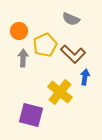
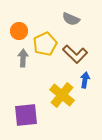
yellow pentagon: moved 1 px up
brown L-shape: moved 2 px right
blue arrow: moved 3 px down
yellow cross: moved 2 px right, 3 px down
purple square: moved 5 px left; rotated 20 degrees counterclockwise
